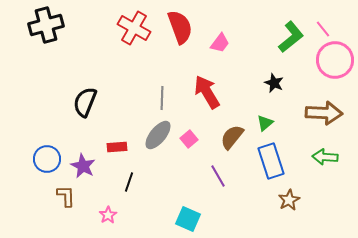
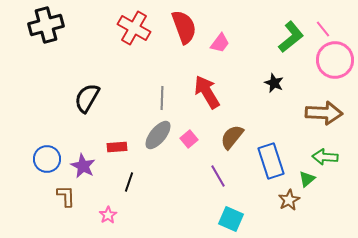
red semicircle: moved 4 px right
black semicircle: moved 2 px right, 4 px up; rotated 8 degrees clockwise
green triangle: moved 42 px right, 56 px down
cyan square: moved 43 px right
